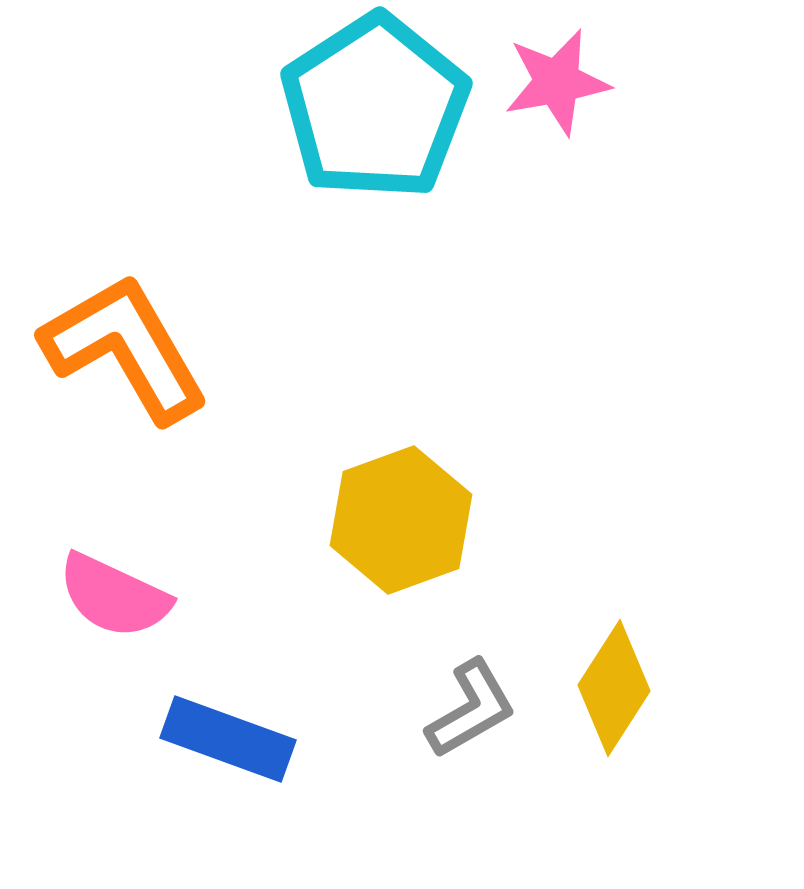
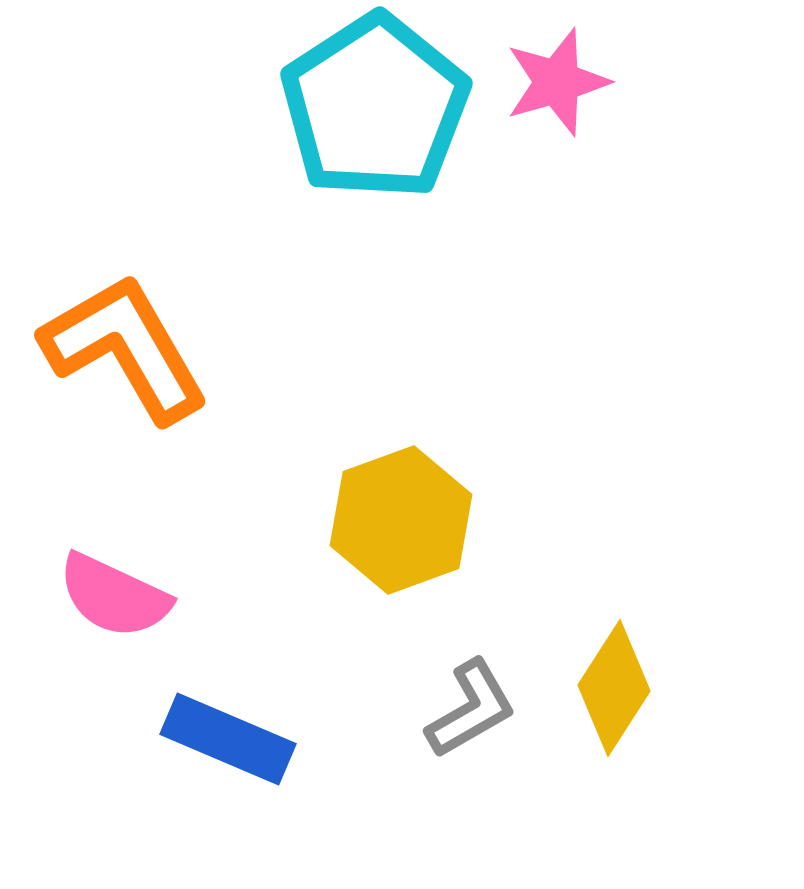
pink star: rotated 6 degrees counterclockwise
blue rectangle: rotated 3 degrees clockwise
